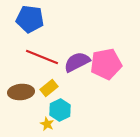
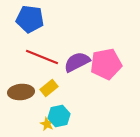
cyan hexagon: moved 1 px left, 6 px down; rotated 15 degrees clockwise
